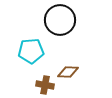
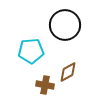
black circle: moved 5 px right, 5 px down
brown diamond: rotated 30 degrees counterclockwise
